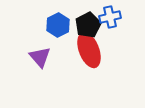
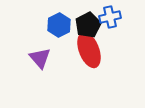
blue hexagon: moved 1 px right
purple triangle: moved 1 px down
